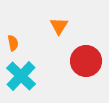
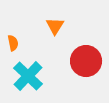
orange triangle: moved 4 px left
cyan cross: moved 7 px right
